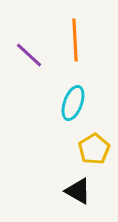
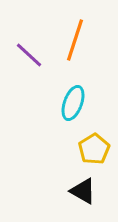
orange line: rotated 21 degrees clockwise
black triangle: moved 5 px right
